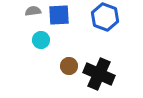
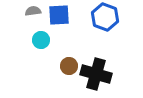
black cross: moved 3 px left; rotated 8 degrees counterclockwise
